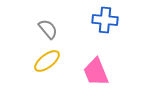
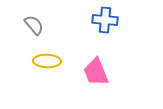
gray semicircle: moved 14 px left, 4 px up
yellow ellipse: rotated 40 degrees clockwise
